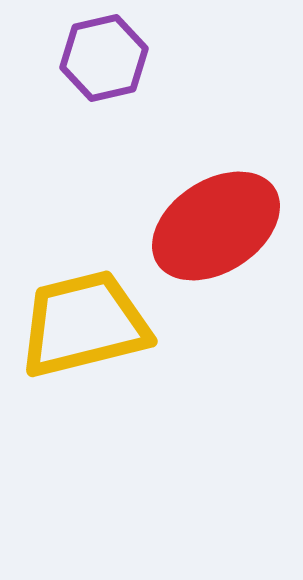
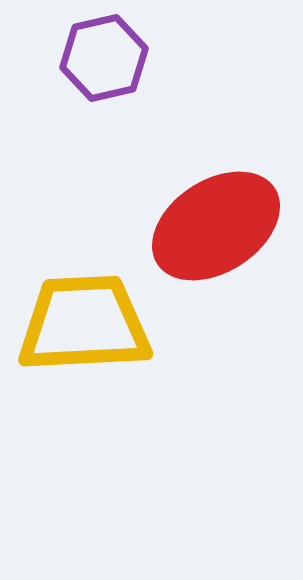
yellow trapezoid: rotated 11 degrees clockwise
